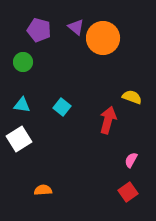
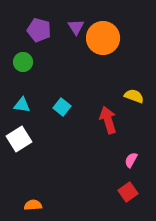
purple triangle: rotated 18 degrees clockwise
yellow semicircle: moved 2 px right, 1 px up
red arrow: rotated 32 degrees counterclockwise
orange semicircle: moved 10 px left, 15 px down
